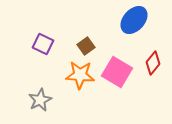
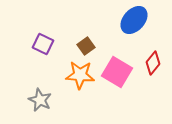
gray star: rotated 20 degrees counterclockwise
